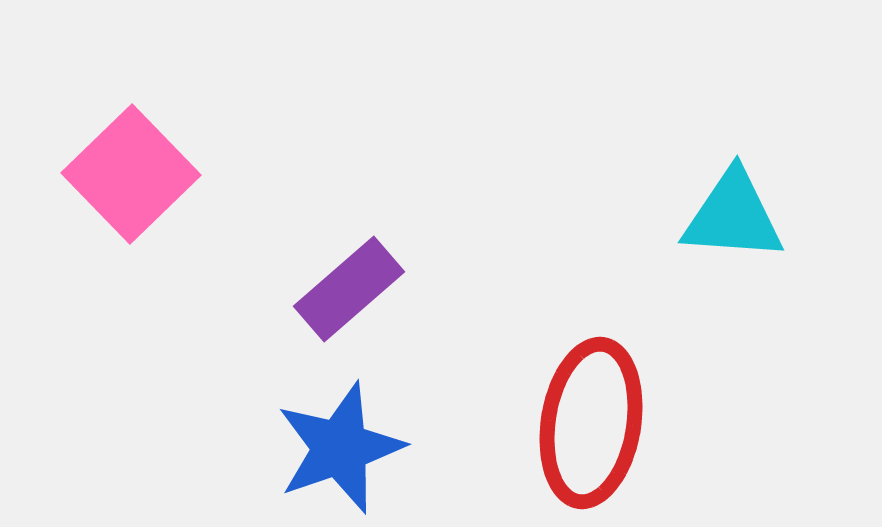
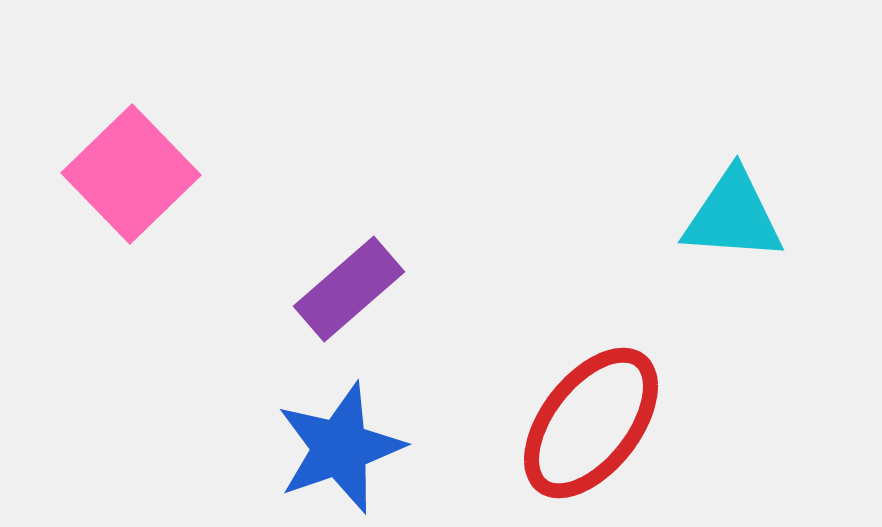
red ellipse: rotated 29 degrees clockwise
